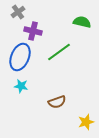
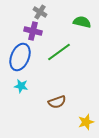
gray cross: moved 22 px right; rotated 24 degrees counterclockwise
